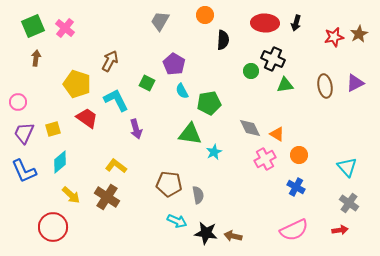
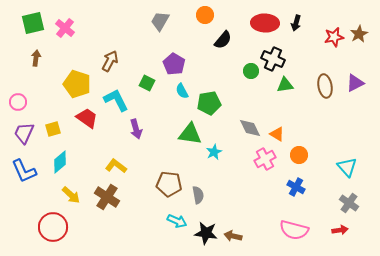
green square at (33, 26): moved 3 px up; rotated 10 degrees clockwise
black semicircle at (223, 40): rotated 36 degrees clockwise
pink semicircle at (294, 230): rotated 40 degrees clockwise
